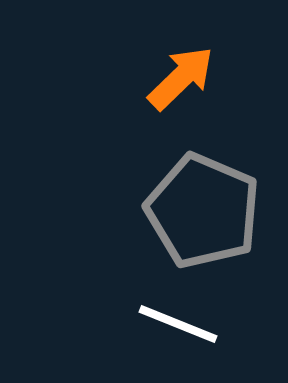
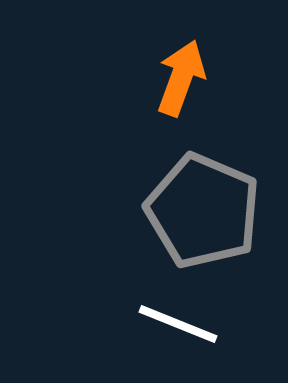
orange arrow: rotated 26 degrees counterclockwise
